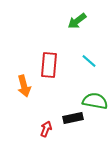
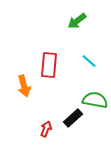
green semicircle: moved 1 px up
black rectangle: rotated 30 degrees counterclockwise
